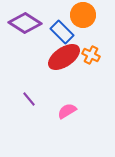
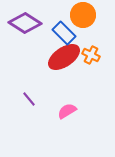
blue rectangle: moved 2 px right, 1 px down
